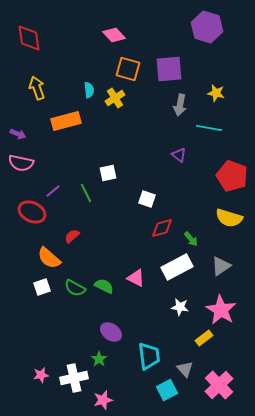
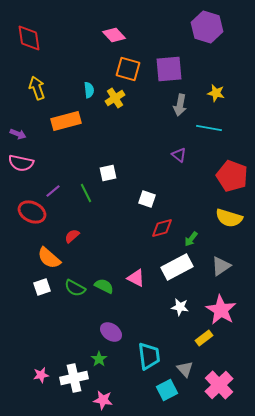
green arrow at (191, 239): rotated 77 degrees clockwise
pink star at (103, 400): rotated 24 degrees clockwise
